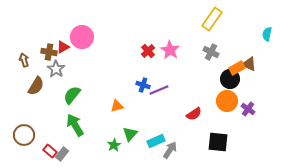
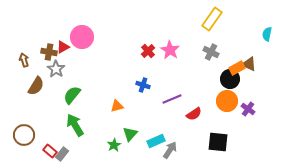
purple line: moved 13 px right, 9 px down
